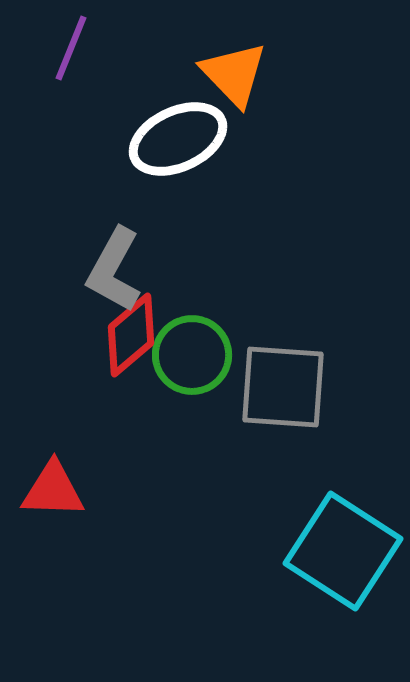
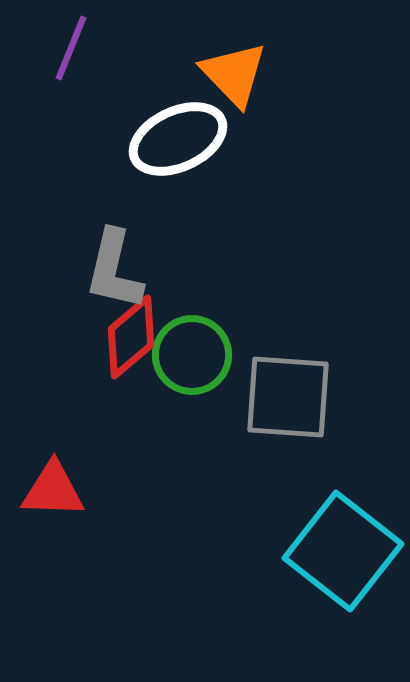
gray L-shape: rotated 16 degrees counterclockwise
red diamond: moved 2 px down
gray square: moved 5 px right, 10 px down
cyan square: rotated 5 degrees clockwise
